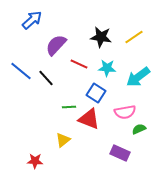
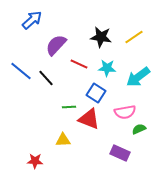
yellow triangle: rotated 35 degrees clockwise
